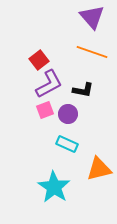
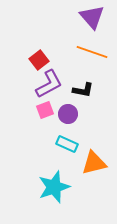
orange triangle: moved 5 px left, 6 px up
cyan star: rotated 20 degrees clockwise
